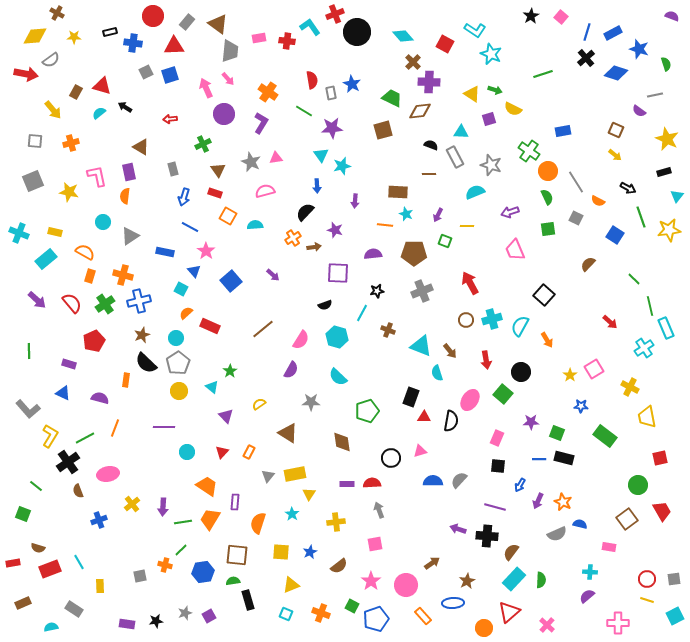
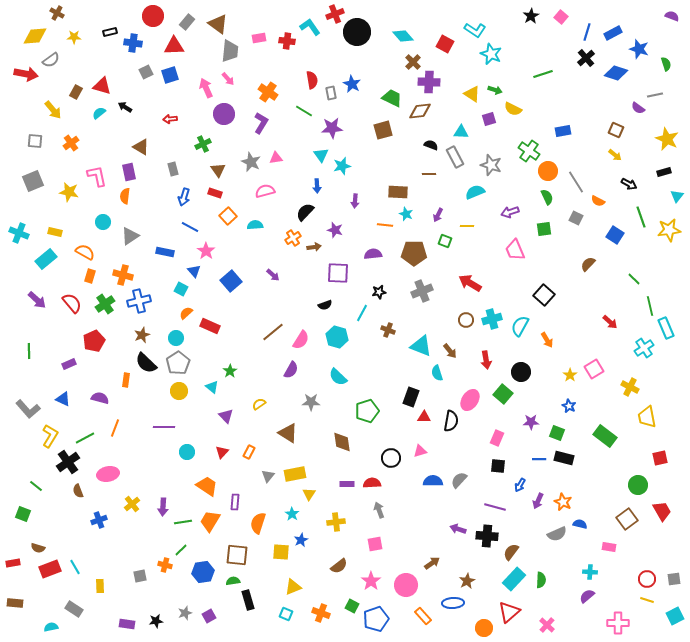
purple semicircle at (639, 111): moved 1 px left, 3 px up
orange cross at (71, 143): rotated 21 degrees counterclockwise
black arrow at (628, 188): moved 1 px right, 4 px up
orange square at (228, 216): rotated 18 degrees clockwise
green square at (548, 229): moved 4 px left
red arrow at (470, 283): rotated 30 degrees counterclockwise
black star at (377, 291): moved 2 px right, 1 px down
brown line at (263, 329): moved 10 px right, 3 px down
purple rectangle at (69, 364): rotated 40 degrees counterclockwise
blue triangle at (63, 393): moved 6 px down
blue star at (581, 406): moved 12 px left; rotated 24 degrees clockwise
orange trapezoid at (210, 519): moved 2 px down
blue star at (310, 552): moved 9 px left, 12 px up
cyan line at (79, 562): moved 4 px left, 5 px down
yellow triangle at (291, 585): moved 2 px right, 2 px down
brown rectangle at (23, 603): moved 8 px left; rotated 28 degrees clockwise
